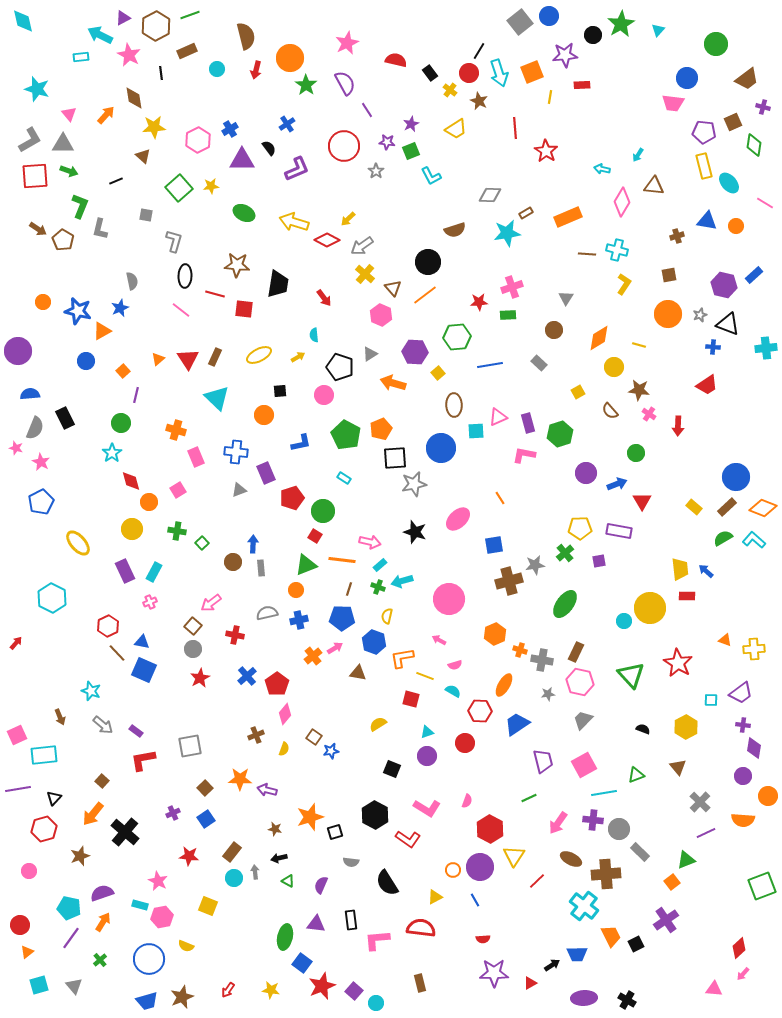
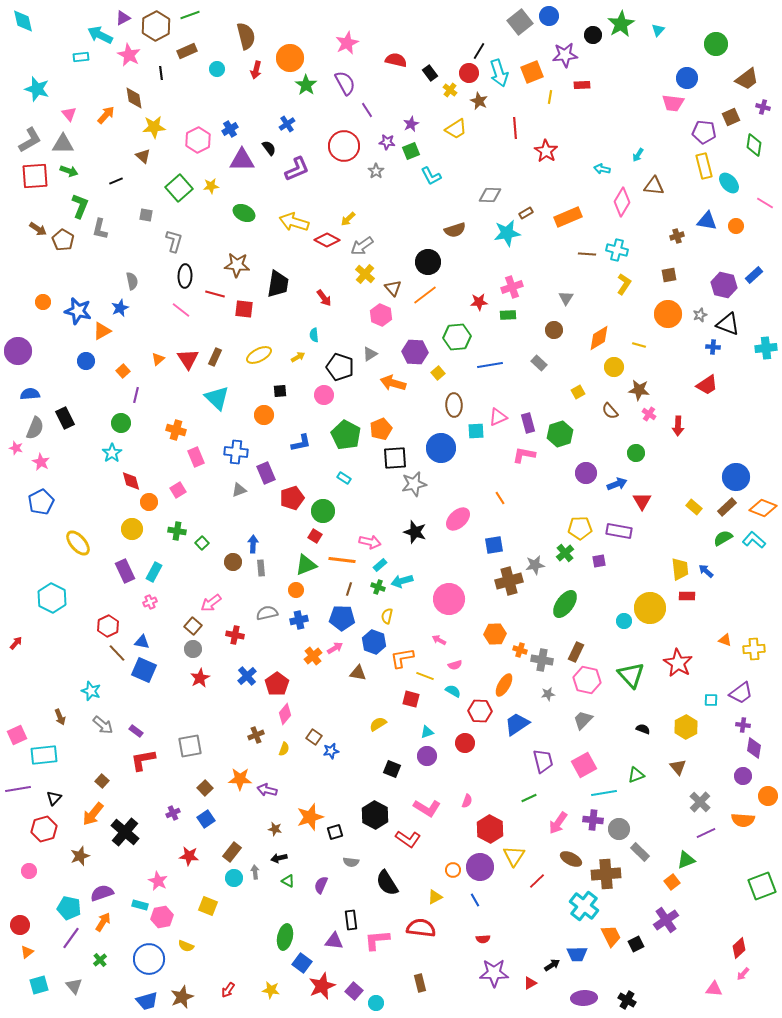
brown square at (733, 122): moved 2 px left, 5 px up
orange hexagon at (495, 634): rotated 20 degrees clockwise
pink hexagon at (580, 682): moved 7 px right, 2 px up
purple triangle at (316, 924): moved 18 px right, 17 px down
